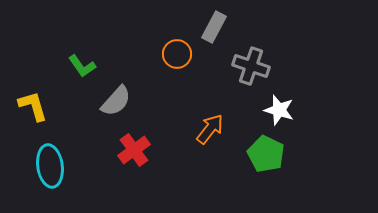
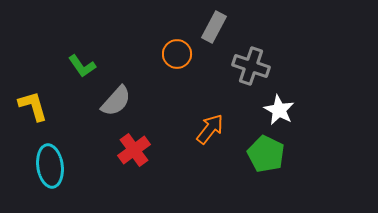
white star: rotated 12 degrees clockwise
